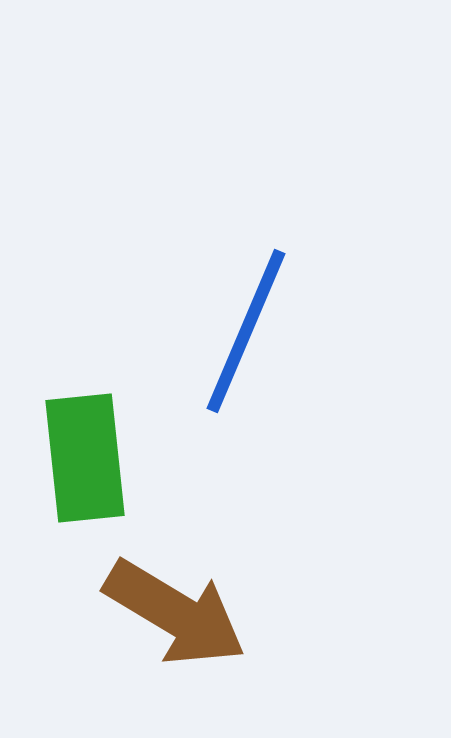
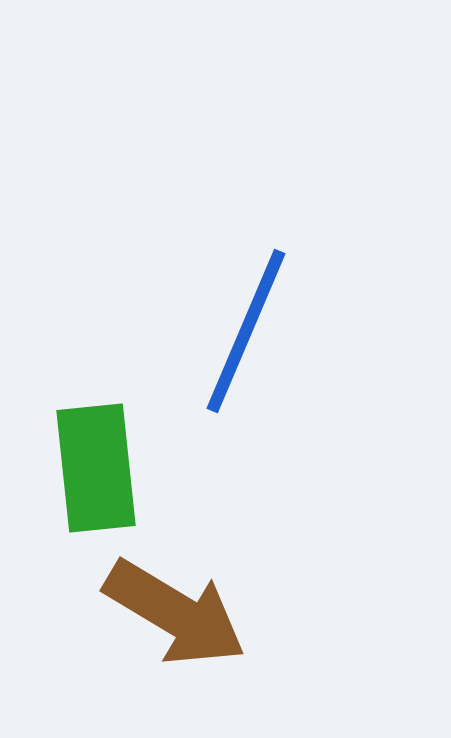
green rectangle: moved 11 px right, 10 px down
